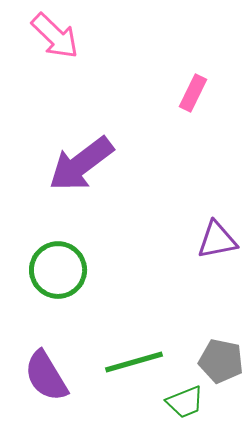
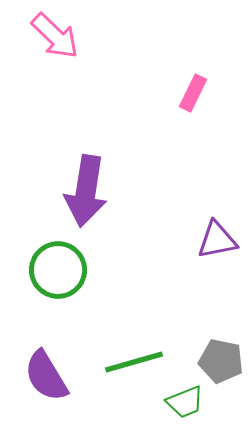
purple arrow: moved 5 px right, 27 px down; rotated 44 degrees counterclockwise
